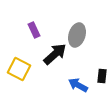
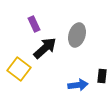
purple rectangle: moved 6 px up
black arrow: moved 10 px left, 6 px up
yellow square: rotated 10 degrees clockwise
blue arrow: rotated 144 degrees clockwise
